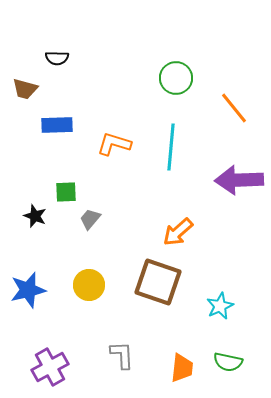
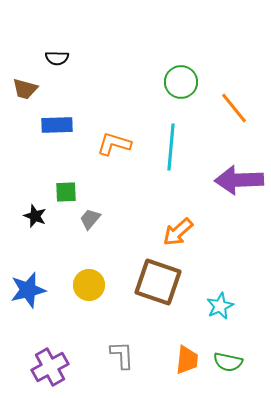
green circle: moved 5 px right, 4 px down
orange trapezoid: moved 5 px right, 8 px up
